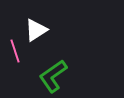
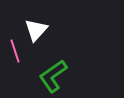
white triangle: rotated 15 degrees counterclockwise
